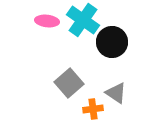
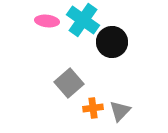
gray triangle: moved 4 px right, 18 px down; rotated 40 degrees clockwise
orange cross: moved 1 px up
